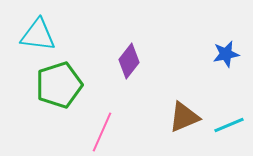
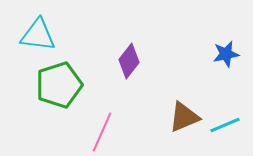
cyan line: moved 4 px left
